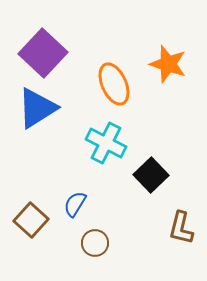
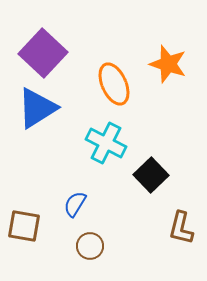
brown square: moved 7 px left, 6 px down; rotated 32 degrees counterclockwise
brown circle: moved 5 px left, 3 px down
